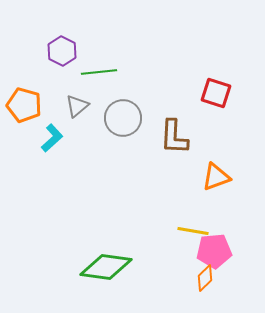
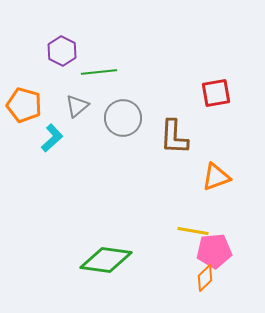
red square: rotated 28 degrees counterclockwise
green diamond: moved 7 px up
